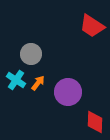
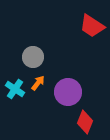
gray circle: moved 2 px right, 3 px down
cyan cross: moved 1 px left, 9 px down
red diamond: moved 10 px left; rotated 20 degrees clockwise
